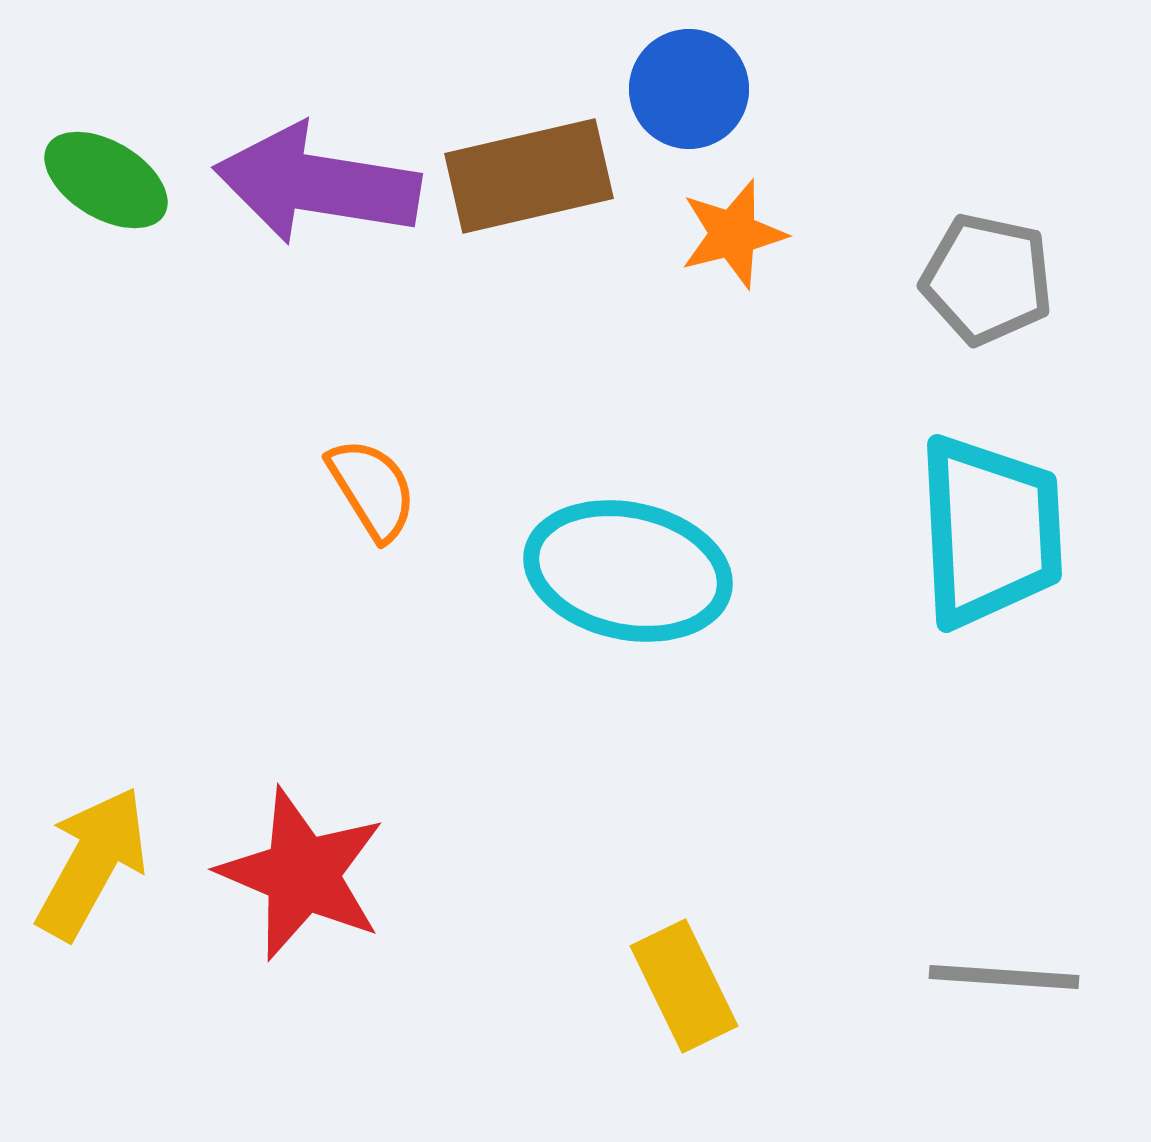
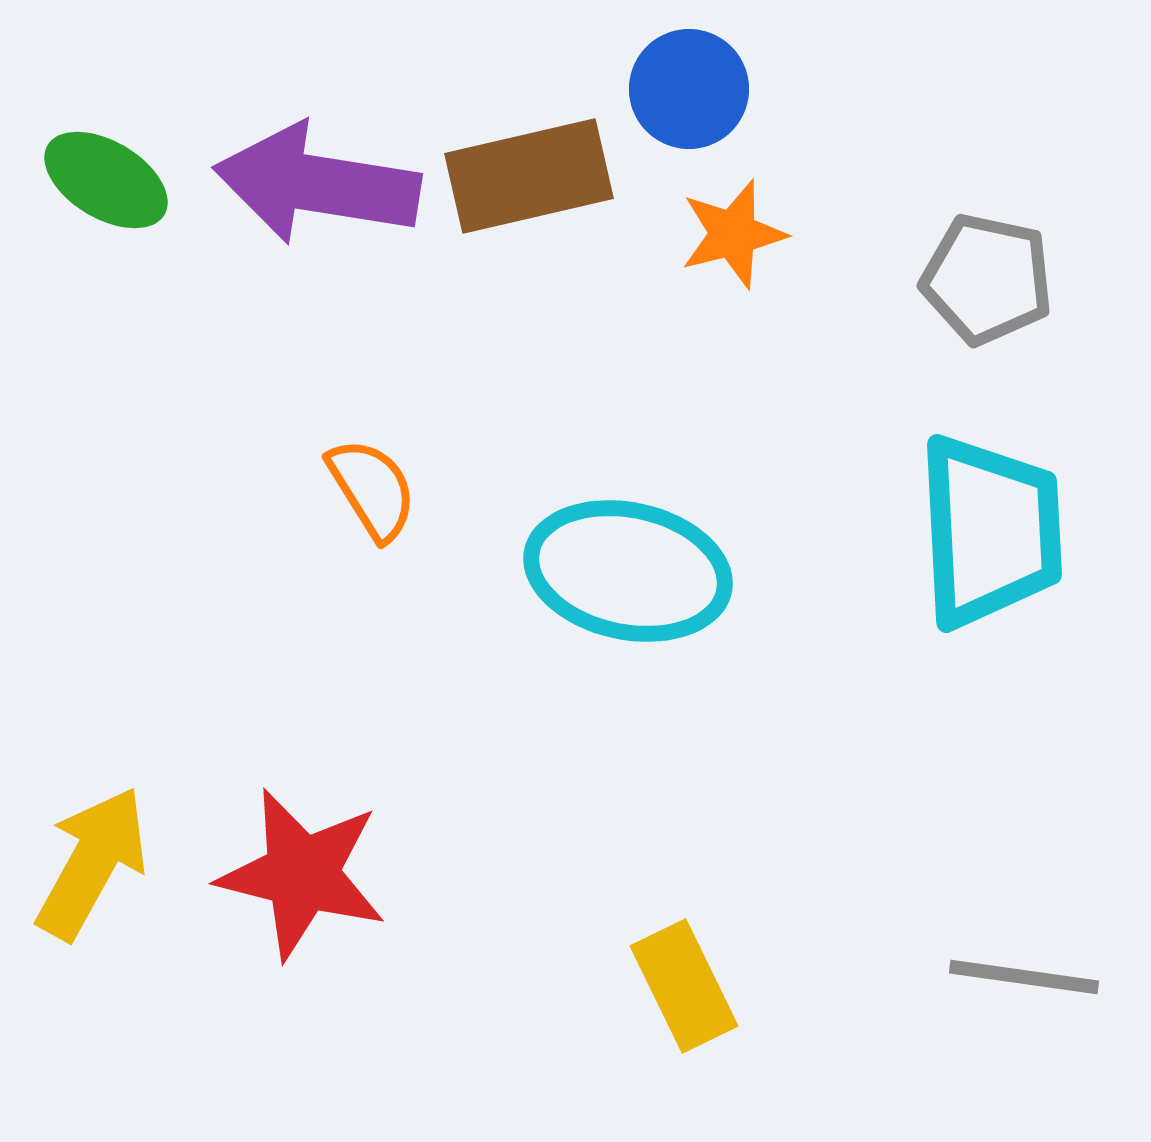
red star: rotated 9 degrees counterclockwise
gray line: moved 20 px right; rotated 4 degrees clockwise
